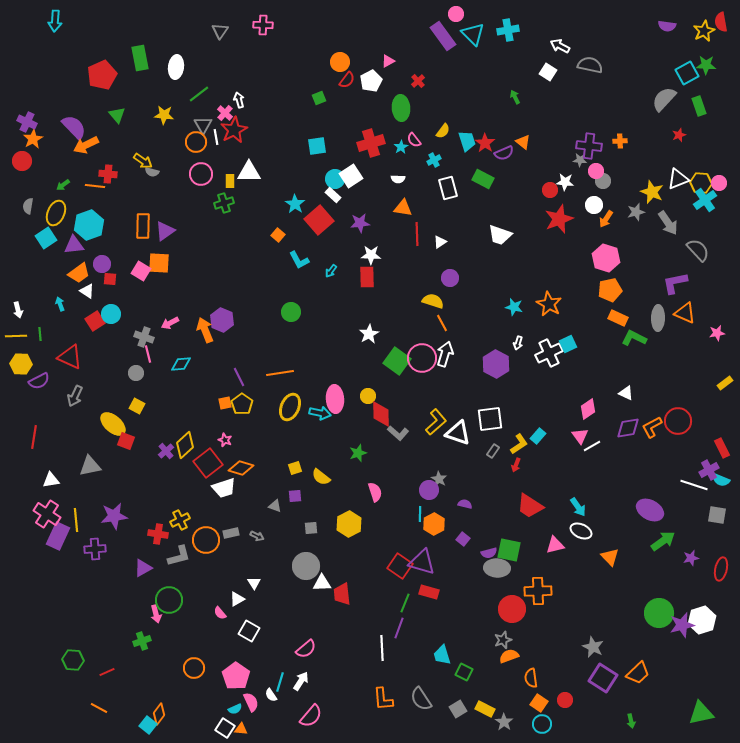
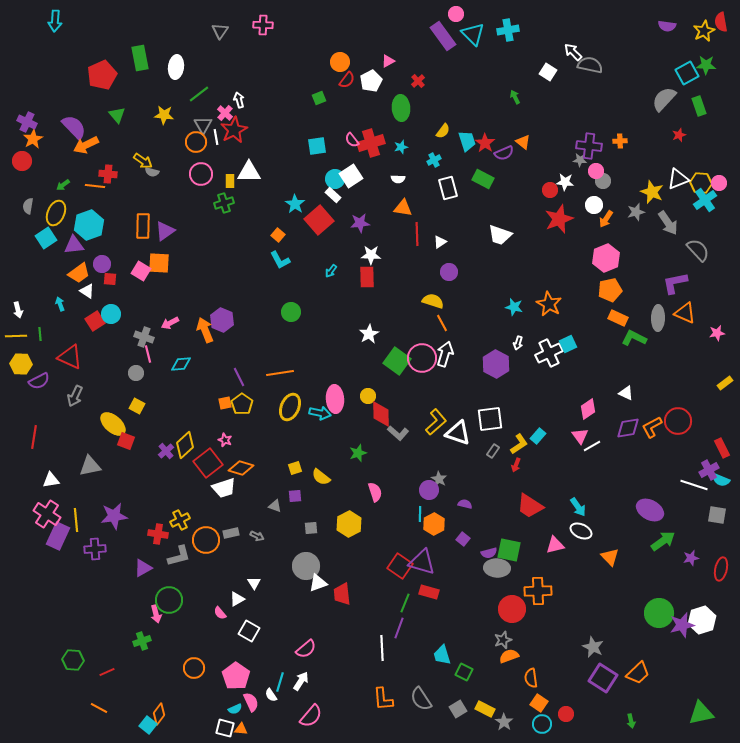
white arrow at (560, 46): moved 13 px right, 6 px down; rotated 18 degrees clockwise
pink semicircle at (414, 140): moved 62 px left
cyan star at (401, 147): rotated 16 degrees clockwise
pink hexagon at (606, 258): rotated 20 degrees clockwise
cyan L-shape at (299, 260): moved 19 px left
purple circle at (450, 278): moved 1 px left, 6 px up
white triangle at (322, 583): moved 4 px left; rotated 18 degrees counterclockwise
red circle at (565, 700): moved 1 px right, 14 px down
white square at (225, 728): rotated 18 degrees counterclockwise
